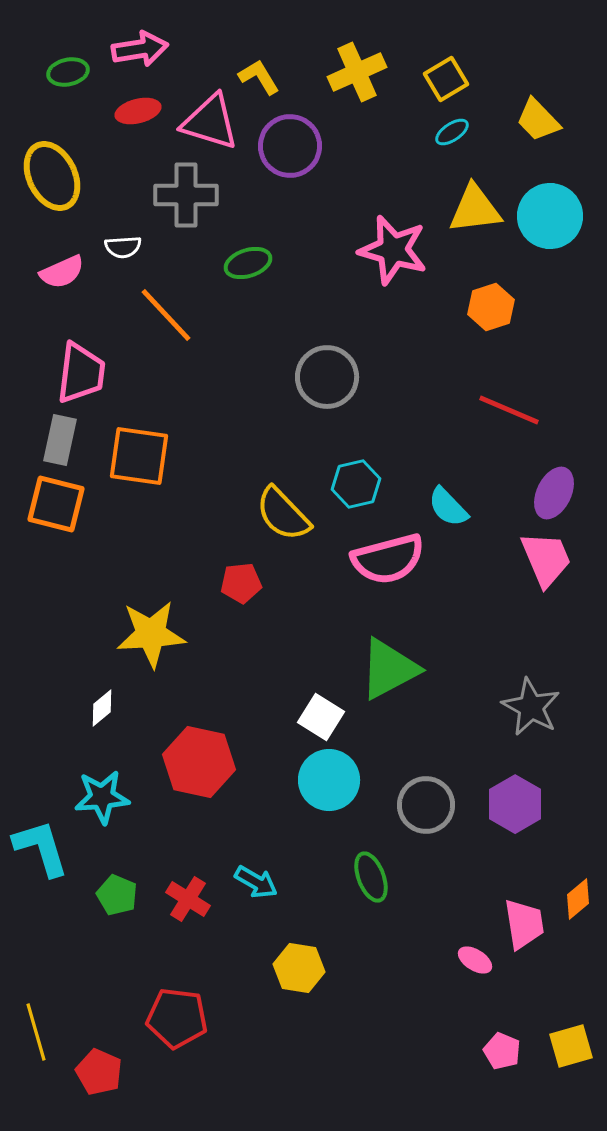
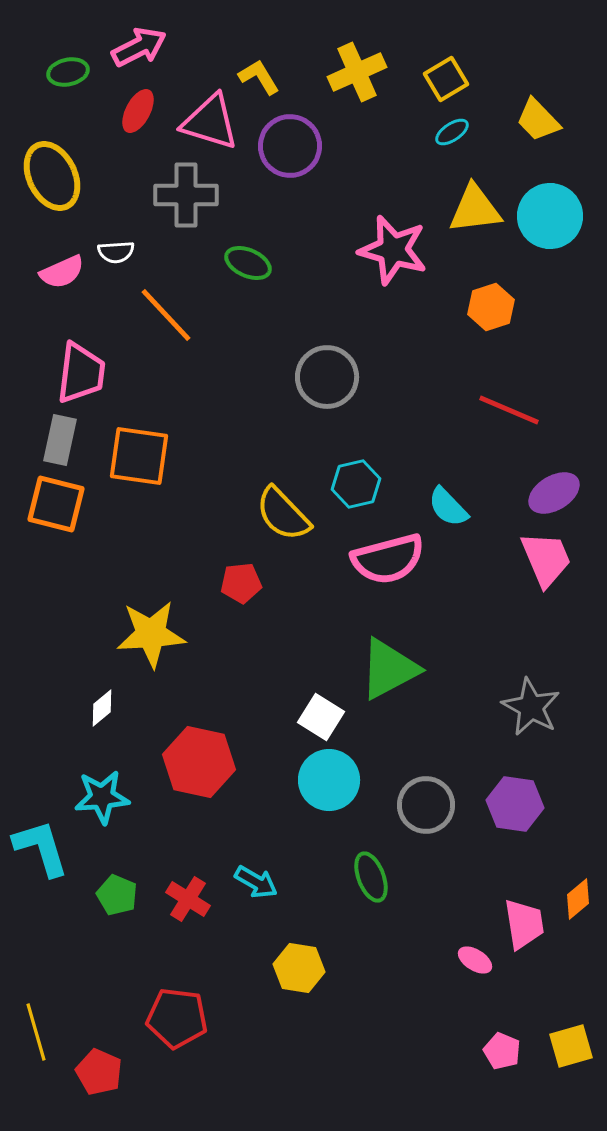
pink arrow at (140, 49): moved 1 px left, 2 px up; rotated 18 degrees counterclockwise
red ellipse at (138, 111): rotated 48 degrees counterclockwise
white semicircle at (123, 247): moved 7 px left, 5 px down
green ellipse at (248, 263): rotated 42 degrees clockwise
purple ellipse at (554, 493): rotated 33 degrees clockwise
purple hexagon at (515, 804): rotated 22 degrees counterclockwise
